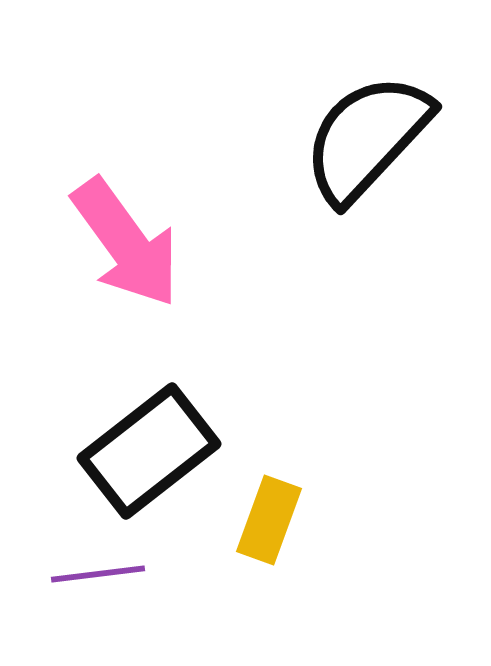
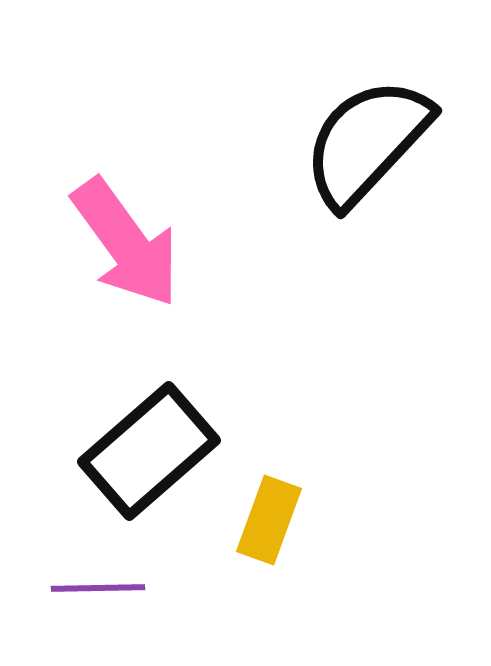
black semicircle: moved 4 px down
black rectangle: rotated 3 degrees counterclockwise
purple line: moved 14 px down; rotated 6 degrees clockwise
